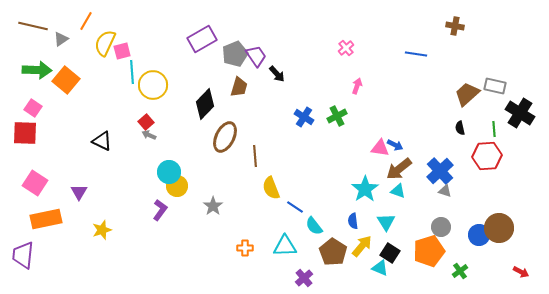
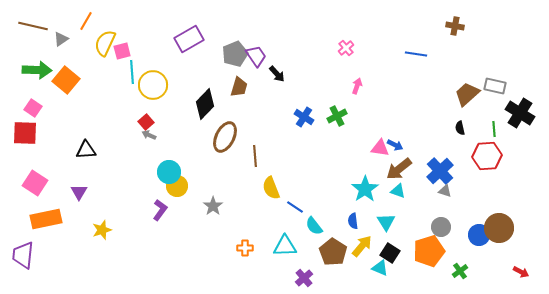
purple rectangle at (202, 39): moved 13 px left
black triangle at (102, 141): moved 16 px left, 9 px down; rotated 30 degrees counterclockwise
